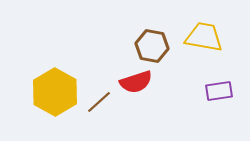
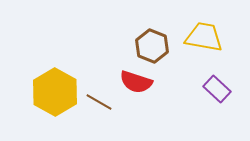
brown hexagon: rotated 12 degrees clockwise
red semicircle: rotated 36 degrees clockwise
purple rectangle: moved 2 px left, 2 px up; rotated 52 degrees clockwise
brown line: rotated 72 degrees clockwise
